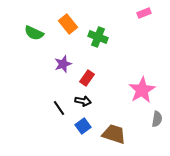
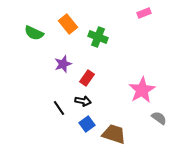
gray semicircle: moved 2 px right, 1 px up; rotated 63 degrees counterclockwise
blue square: moved 4 px right, 2 px up
